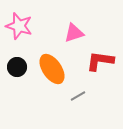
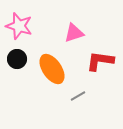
black circle: moved 8 px up
